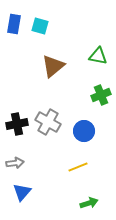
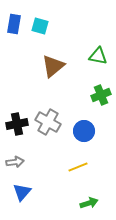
gray arrow: moved 1 px up
